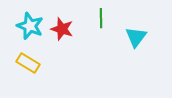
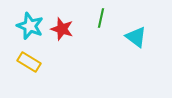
green line: rotated 12 degrees clockwise
cyan triangle: rotated 30 degrees counterclockwise
yellow rectangle: moved 1 px right, 1 px up
